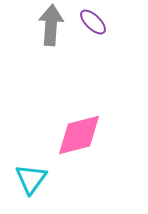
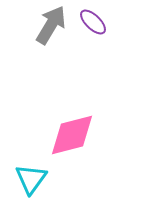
gray arrow: rotated 27 degrees clockwise
pink diamond: moved 7 px left
